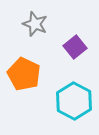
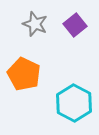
purple square: moved 22 px up
cyan hexagon: moved 2 px down
